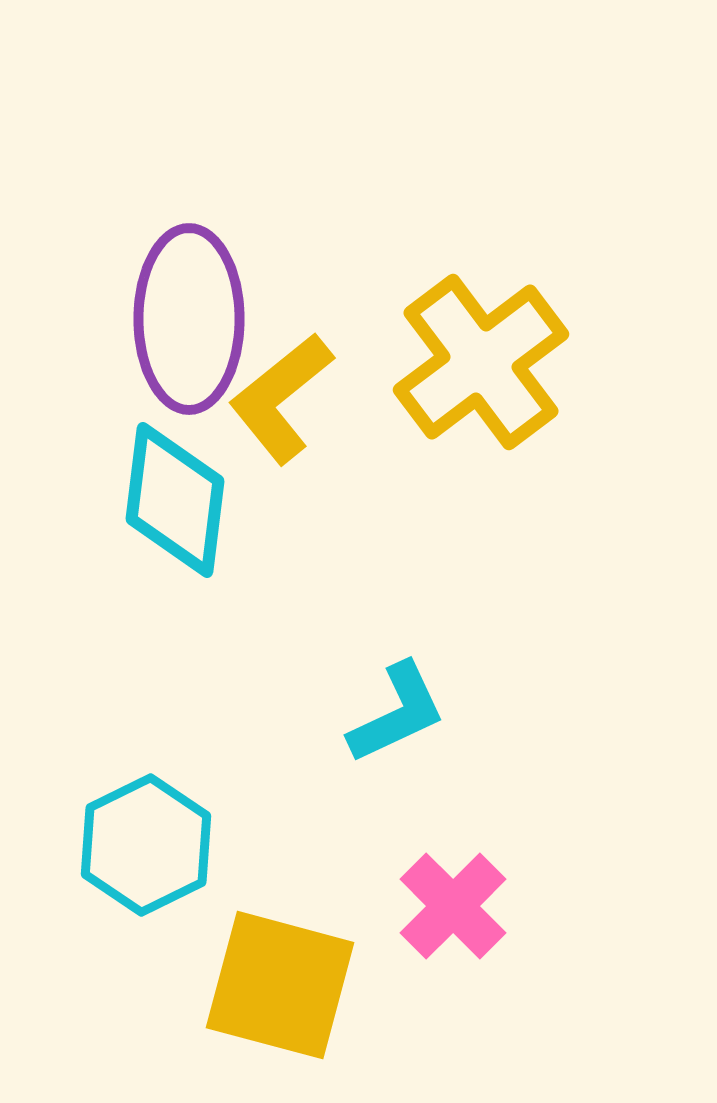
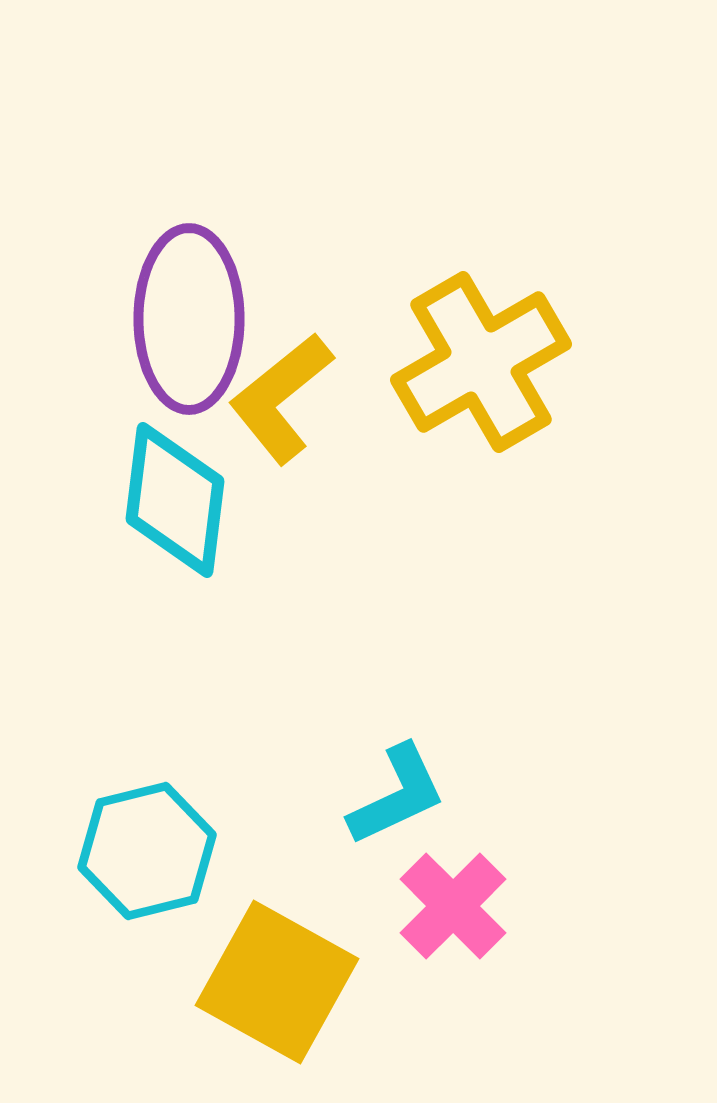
yellow cross: rotated 7 degrees clockwise
cyan L-shape: moved 82 px down
cyan hexagon: moved 1 px right, 6 px down; rotated 12 degrees clockwise
yellow square: moved 3 px left, 3 px up; rotated 14 degrees clockwise
